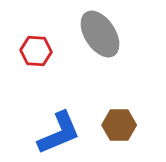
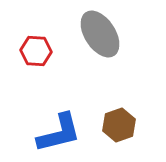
brown hexagon: rotated 20 degrees counterclockwise
blue L-shape: rotated 9 degrees clockwise
